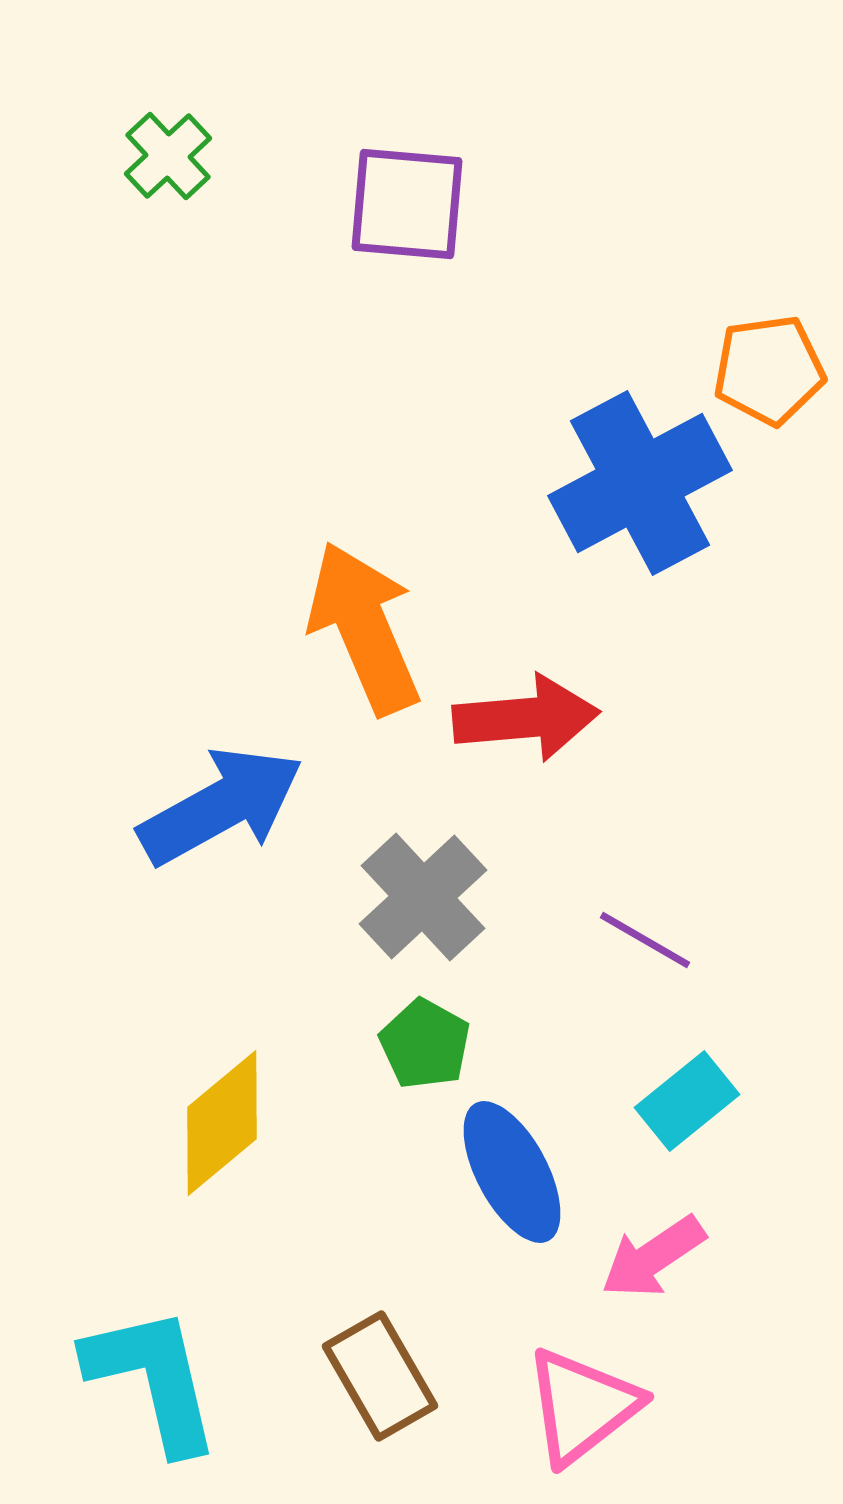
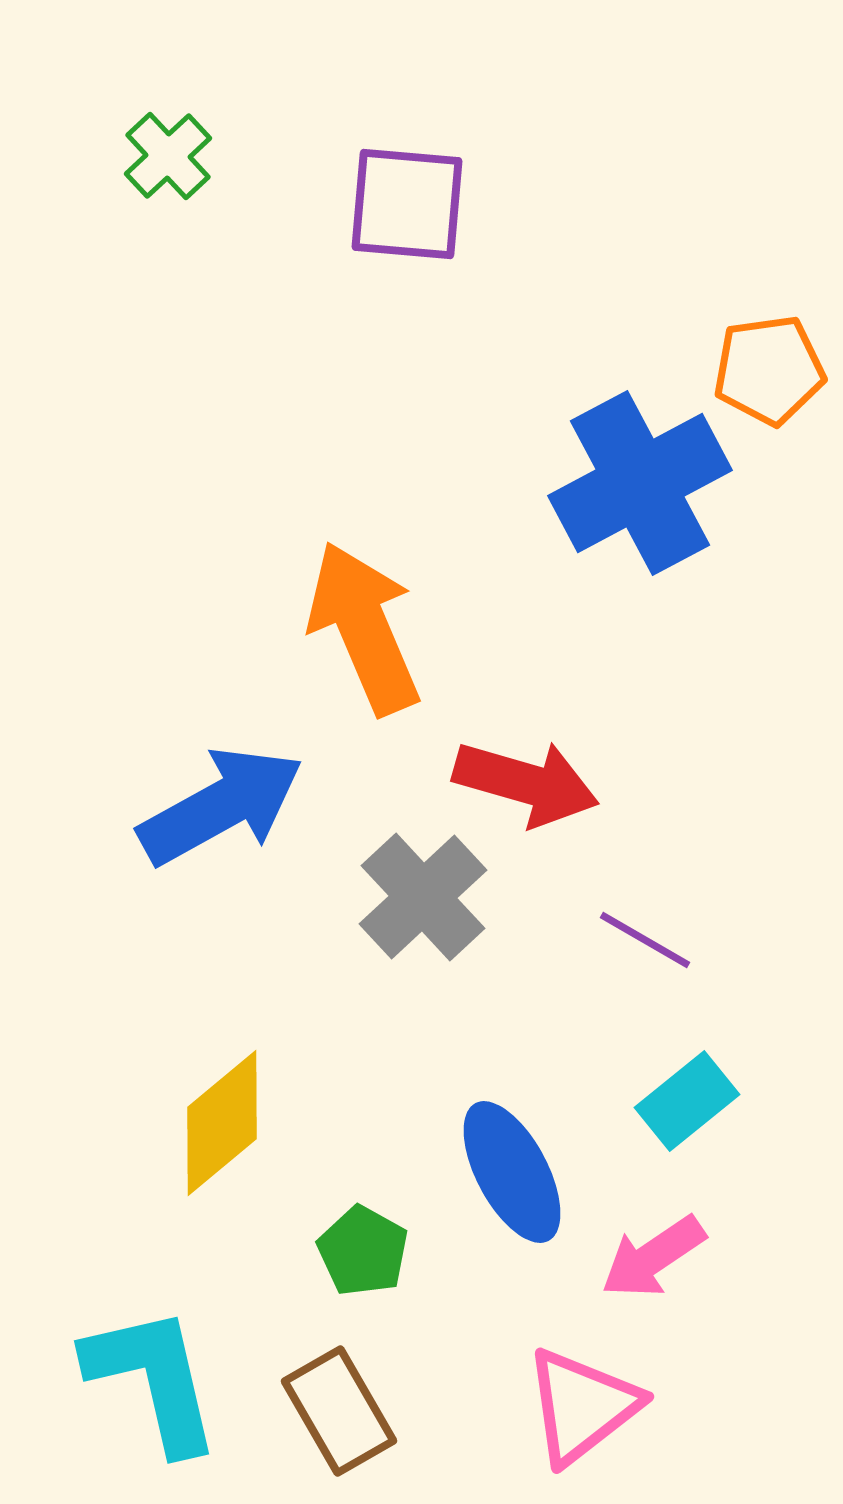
red arrow: moved 65 px down; rotated 21 degrees clockwise
green pentagon: moved 62 px left, 207 px down
brown rectangle: moved 41 px left, 35 px down
